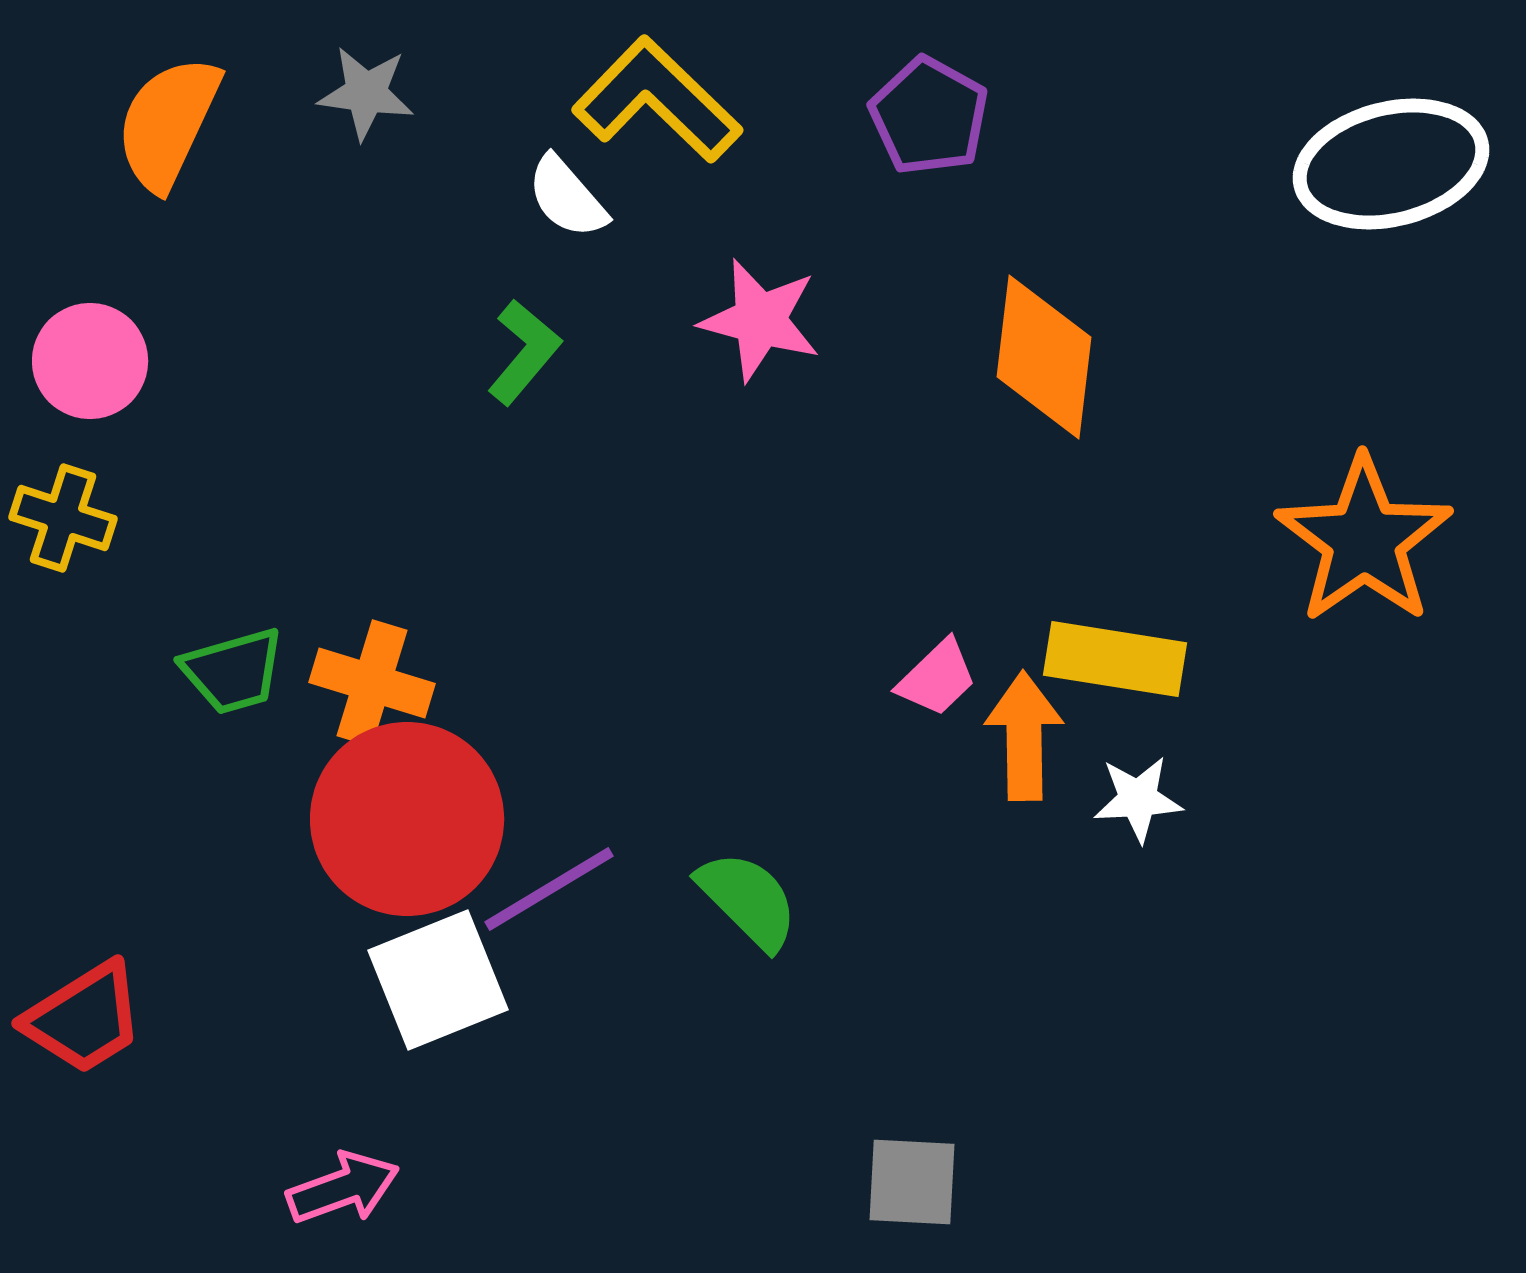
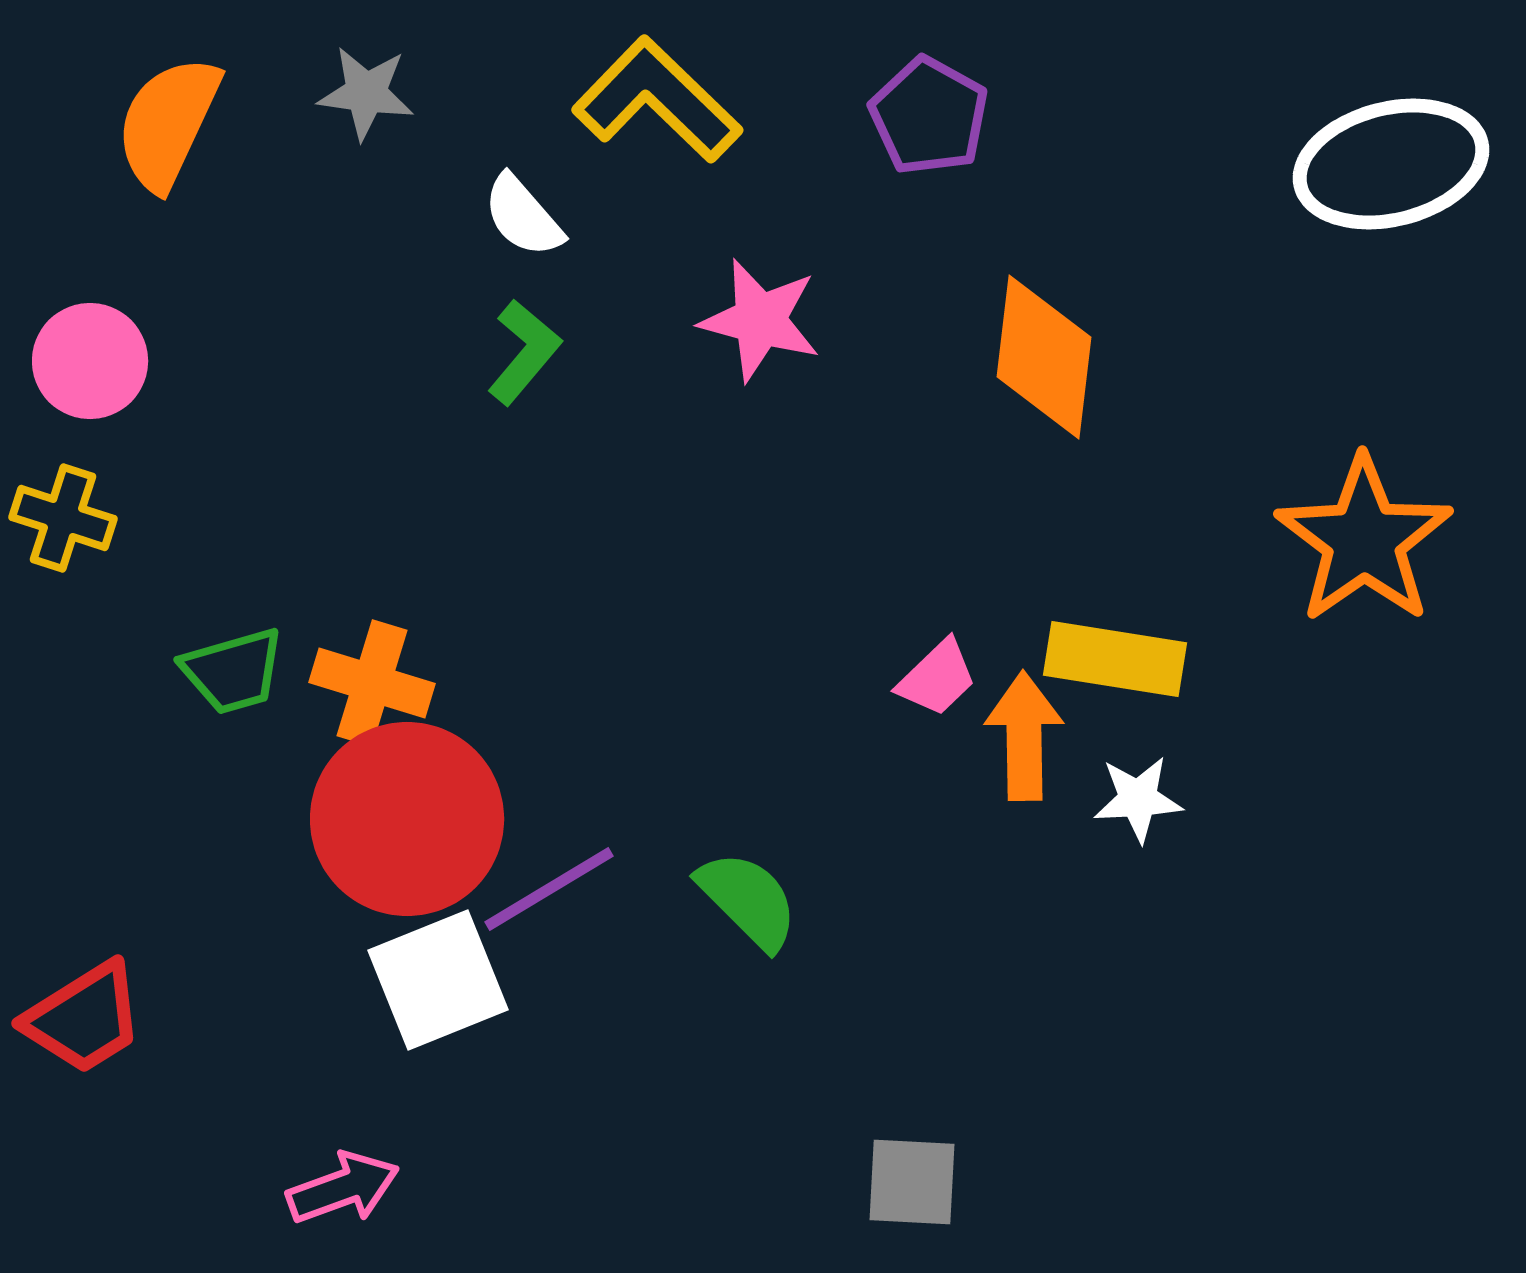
white semicircle: moved 44 px left, 19 px down
